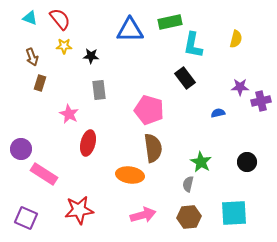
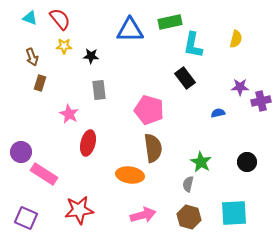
purple circle: moved 3 px down
brown hexagon: rotated 20 degrees clockwise
